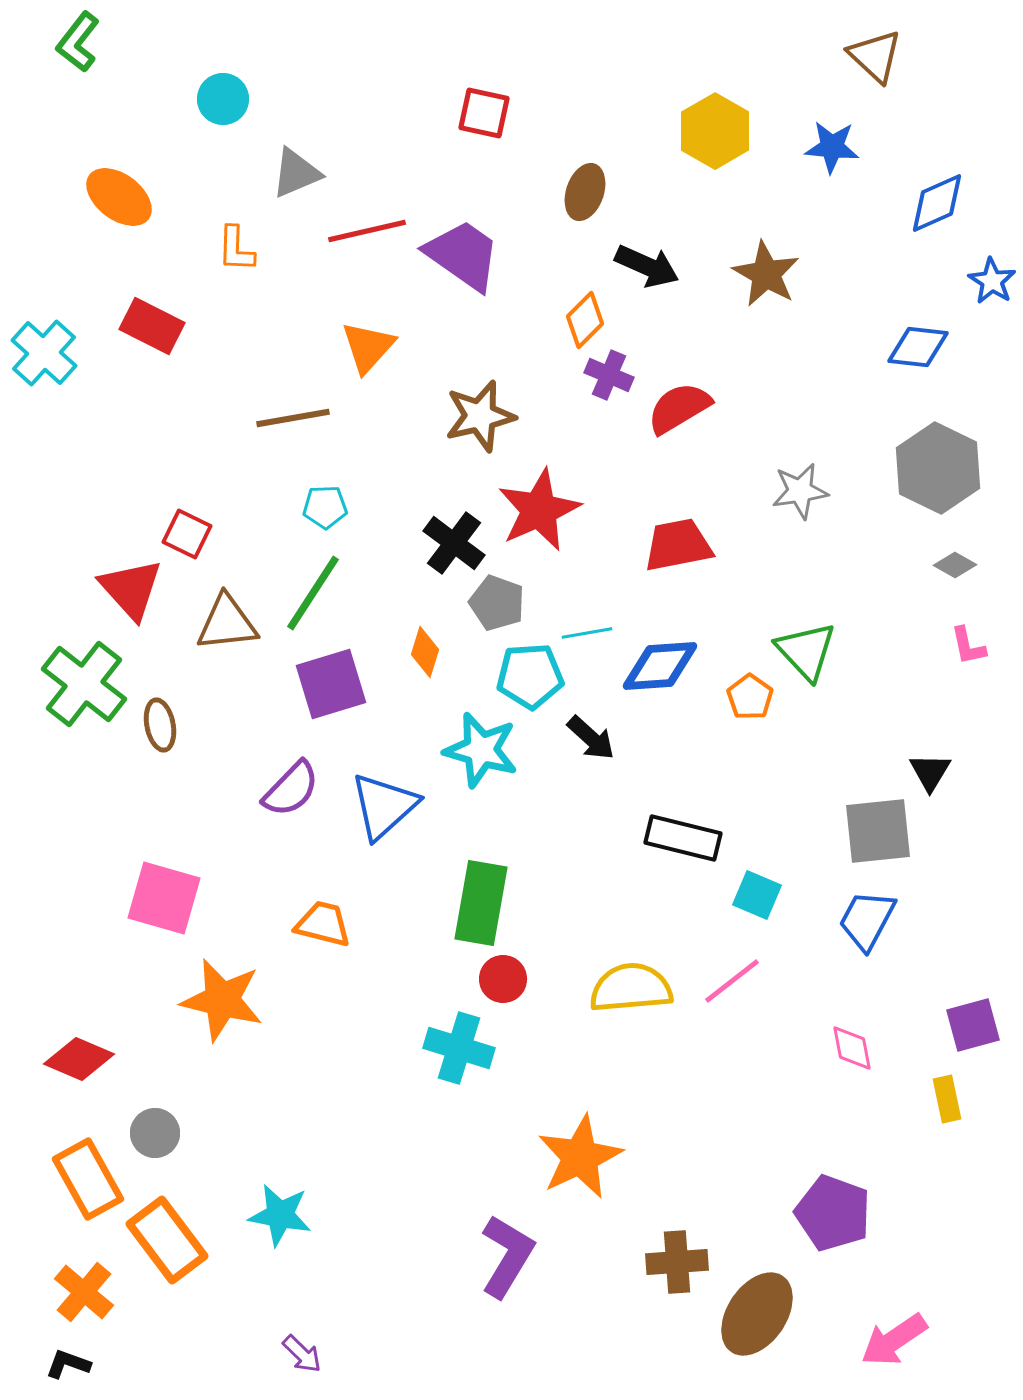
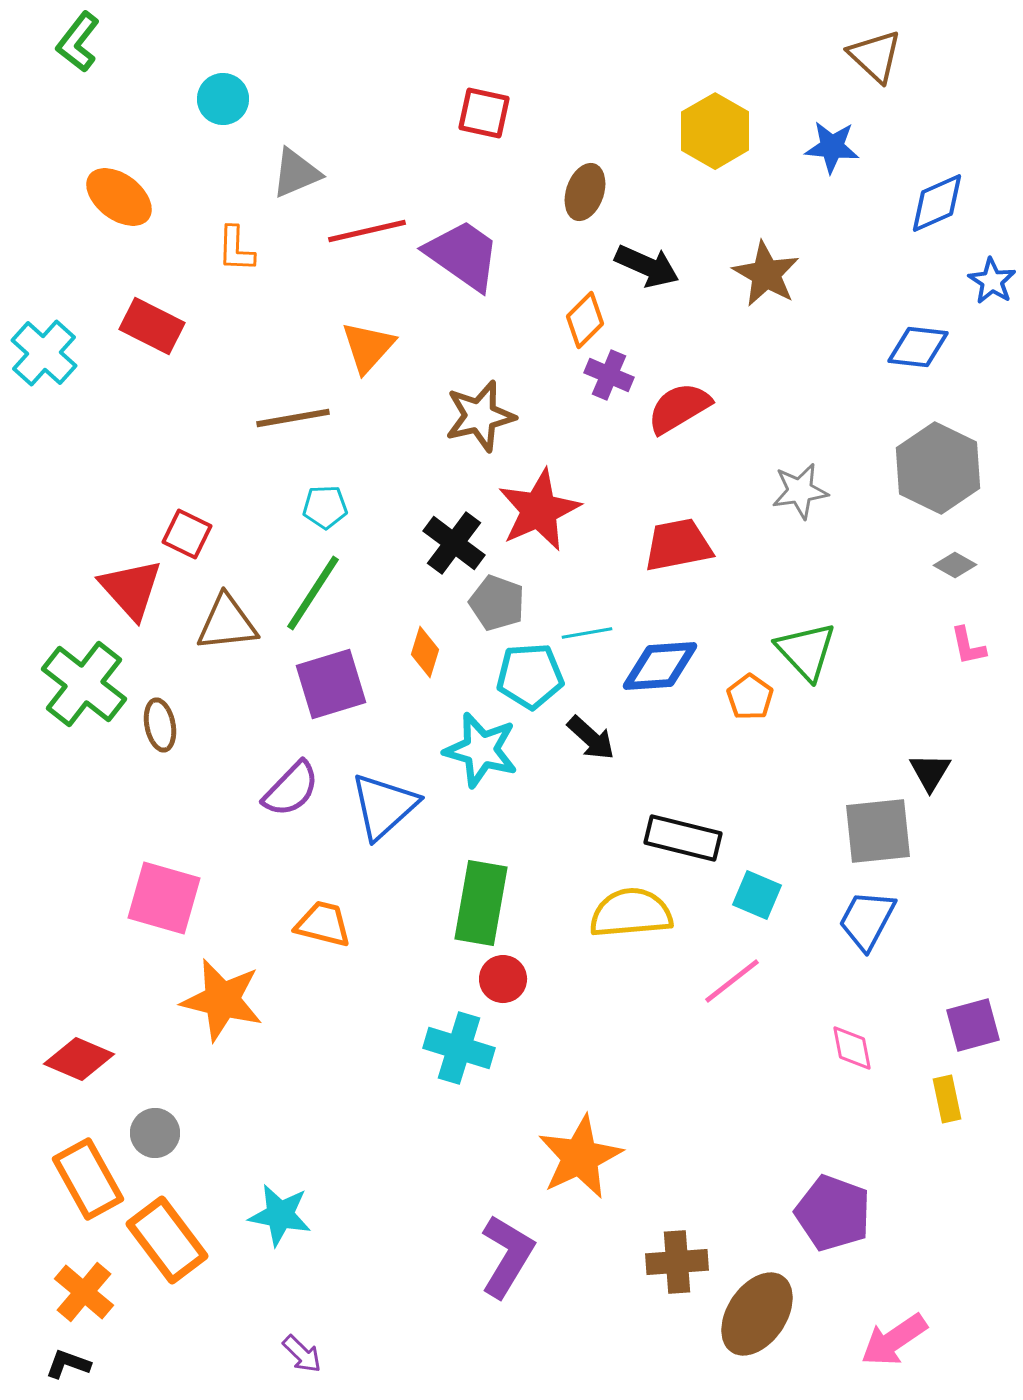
yellow semicircle at (631, 988): moved 75 px up
